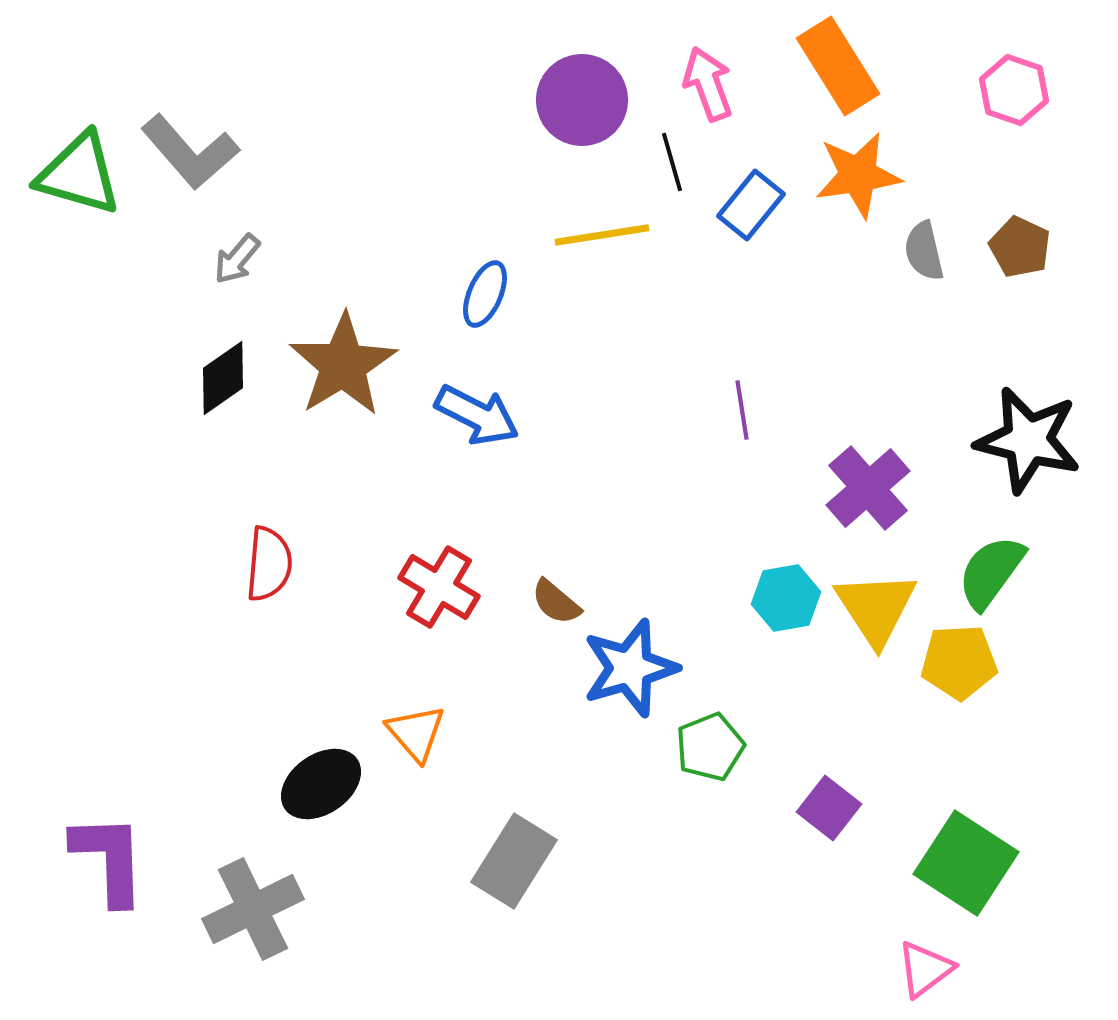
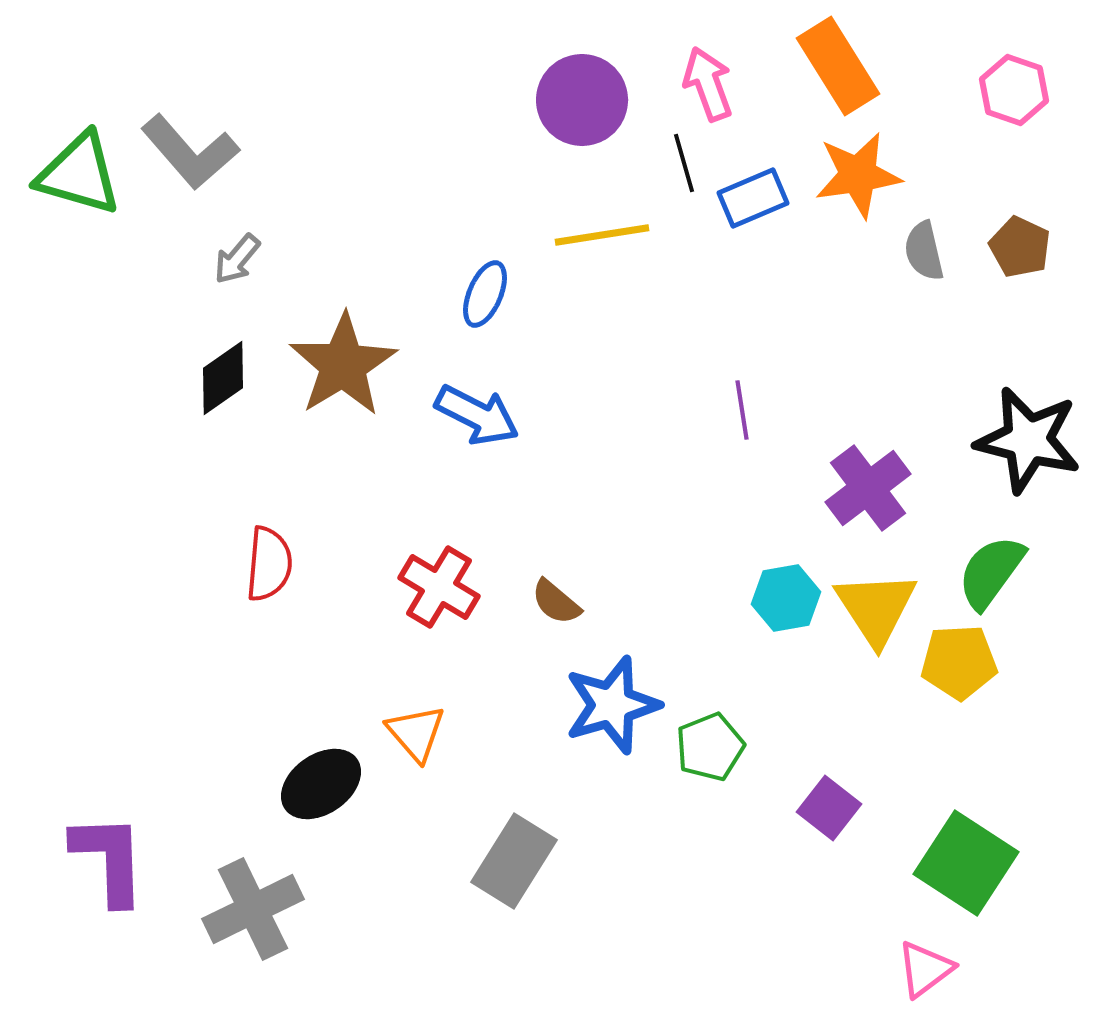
black line: moved 12 px right, 1 px down
blue rectangle: moved 2 px right, 7 px up; rotated 28 degrees clockwise
purple cross: rotated 4 degrees clockwise
blue star: moved 18 px left, 37 px down
